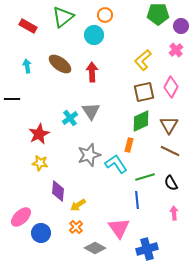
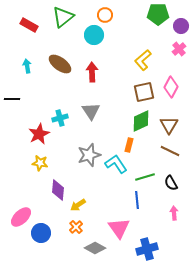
red rectangle: moved 1 px right, 1 px up
pink cross: moved 3 px right, 1 px up
cyan cross: moved 10 px left; rotated 21 degrees clockwise
purple diamond: moved 1 px up
